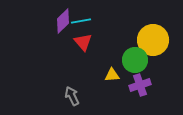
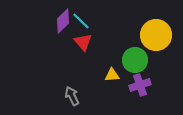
cyan line: rotated 54 degrees clockwise
yellow circle: moved 3 px right, 5 px up
